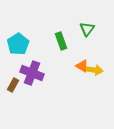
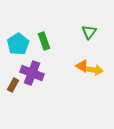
green triangle: moved 2 px right, 3 px down
green rectangle: moved 17 px left
